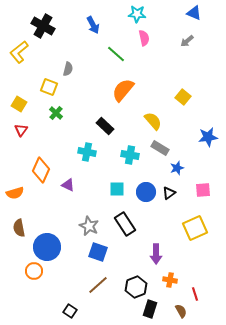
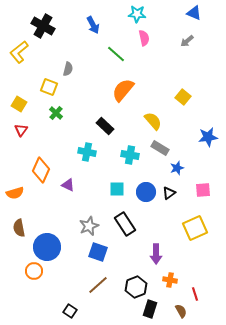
gray star at (89, 226): rotated 24 degrees clockwise
